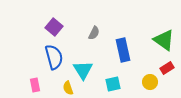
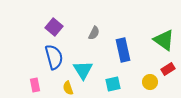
red rectangle: moved 1 px right, 1 px down
